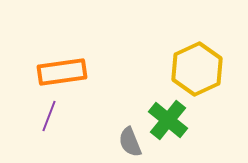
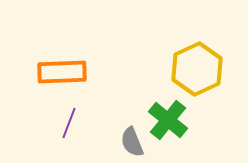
orange rectangle: rotated 6 degrees clockwise
purple line: moved 20 px right, 7 px down
gray semicircle: moved 2 px right
